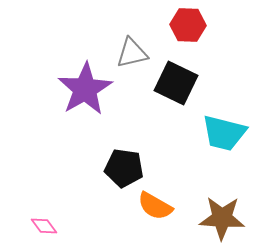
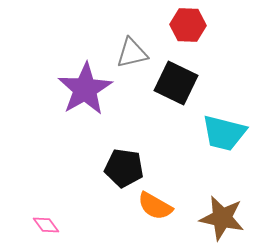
brown star: rotated 9 degrees clockwise
pink diamond: moved 2 px right, 1 px up
